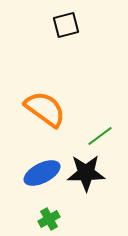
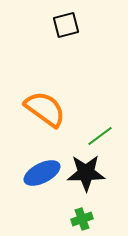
green cross: moved 33 px right; rotated 10 degrees clockwise
